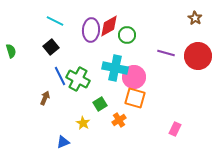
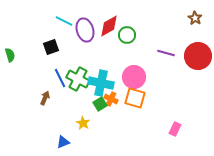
cyan line: moved 9 px right
purple ellipse: moved 6 px left; rotated 20 degrees counterclockwise
black square: rotated 21 degrees clockwise
green semicircle: moved 1 px left, 4 px down
cyan cross: moved 14 px left, 15 px down
blue line: moved 2 px down
orange cross: moved 8 px left, 21 px up; rotated 32 degrees counterclockwise
